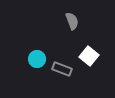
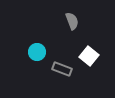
cyan circle: moved 7 px up
